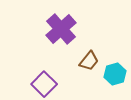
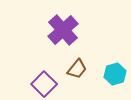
purple cross: moved 2 px right, 1 px down
brown trapezoid: moved 12 px left, 8 px down
